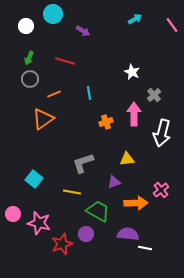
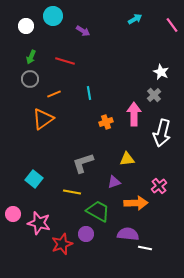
cyan circle: moved 2 px down
green arrow: moved 2 px right, 1 px up
white star: moved 29 px right
pink cross: moved 2 px left, 4 px up
